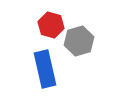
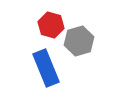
blue rectangle: moved 1 px right, 1 px up; rotated 9 degrees counterclockwise
